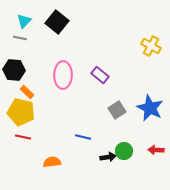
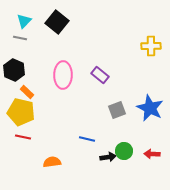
yellow cross: rotated 30 degrees counterclockwise
black hexagon: rotated 20 degrees clockwise
gray square: rotated 12 degrees clockwise
blue line: moved 4 px right, 2 px down
red arrow: moved 4 px left, 4 px down
